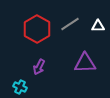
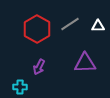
cyan cross: rotated 24 degrees counterclockwise
